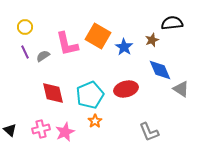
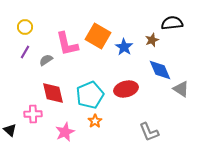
purple line: rotated 56 degrees clockwise
gray semicircle: moved 3 px right, 4 px down
pink cross: moved 8 px left, 15 px up; rotated 12 degrees clockwise
